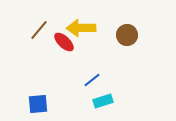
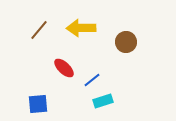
brown circle: moved 1 px left, 7 px down
red ellipse: moved 26 px down
